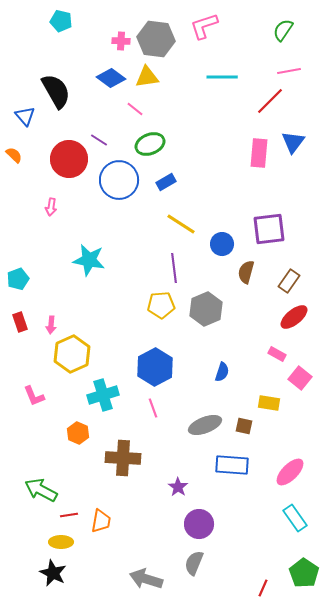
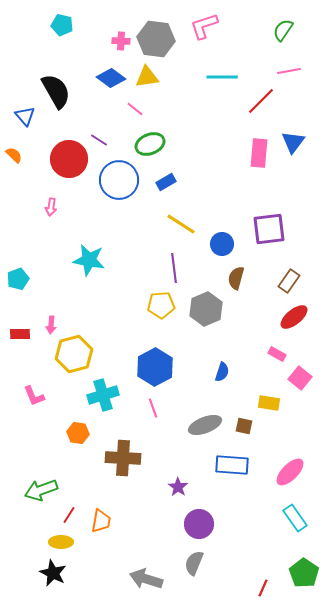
cyan pentagon at (61, 21): moved 1 px right, 4 px down
red line at (270, 101): moved 9 px left
brown semicircle at (246, 272): moved 10 px left, 6 px down
red rectangle at (20, 322): moved 12 px down; rotated 72 degrees counterclockwise
yellow hexagon at (72, 354): moved 2 px right; rotated 9 degrees clockwise
orange hexagon at (78, 433): rotated 15 degrees counterclockwise
green arrow at (41, 490): rotated 48 degrees counterclockwise
red line at (69, 515): rotated 48 degrees counterclockwise
